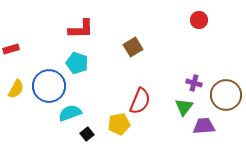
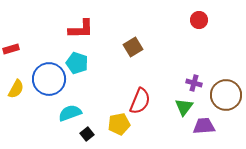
blue circle: moved 7 px up
